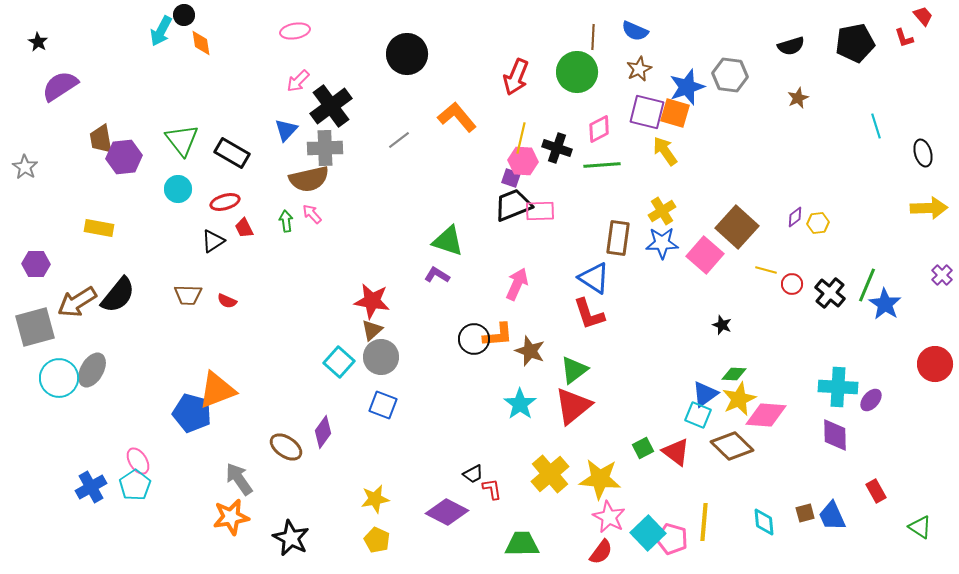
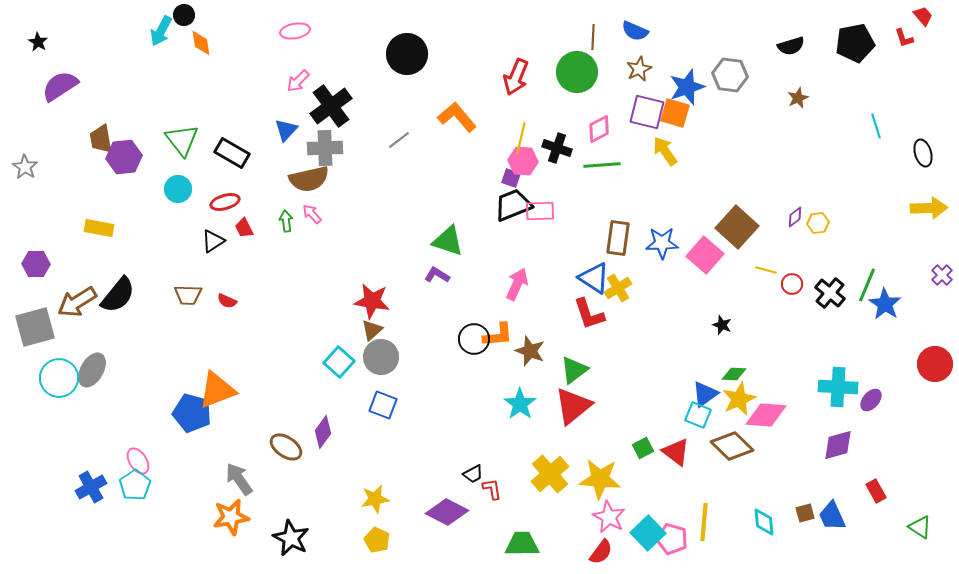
yellow cross at (662, 211): moved 44 px left, 77 px down
purple diamond at (835, 435): moved 3 px right, 10 px down; rotated 76 degrees clockwise
